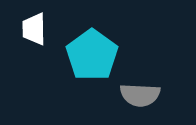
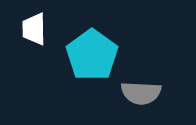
gray semicircle: moved 1 px right, 2 px up
